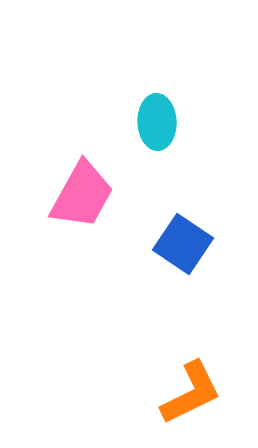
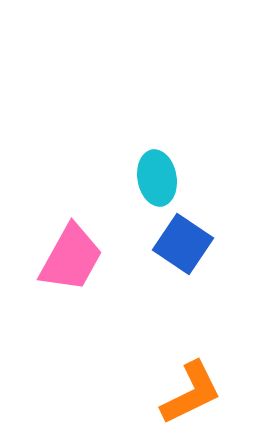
cyan ellipse: moved 56 px down; rotated 8 degrees counterclockwise
pink trapezoid: moved 11 px left, 63 px down
